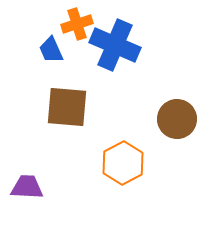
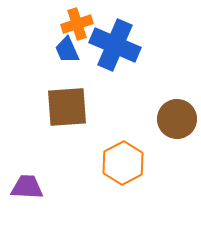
blue trapezoid: moved 16 px right
brown square: rotated 9 degrees counterclockwise
